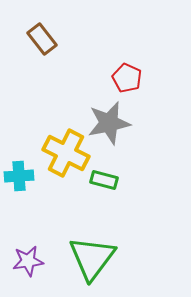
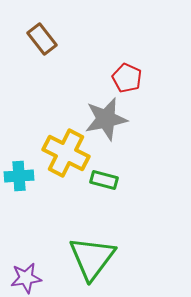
gray star: moved 3 px left, 4 px up
purple star: moved 2 px left, 17 px down
